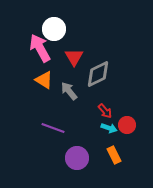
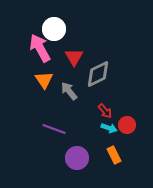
orange triangle: rotated 24 degrees clockwise
purple line: moved 1 px right, 1 px down
